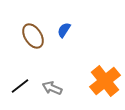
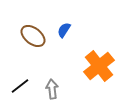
brown ellipse: rotated 20 degrees counterclockwise
orange cross: moved 6 px left, 15 px up
gray arrow: moved 1 px down; rotated 60 degrees clockwise
